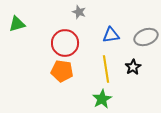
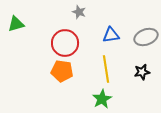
green triangle: moved 1 px left
black star: moved 9 px right, 5 px down; rotated 21 degrees clockwise
